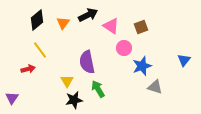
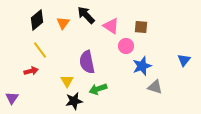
black arrow: moved 2 px left; rotated 108 degrees counterclockwise
brown square: rotated 24 degrees clockwise
pink circle: moved 2 px right, 2 px up
red arrow: moved 3 px right, 2 px down
green arrow: rotated 78 degrees counterclockwise
black star: moved 1 px down
